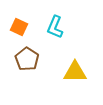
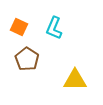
cyan L-shape: moved 1 px left, 1 px down
yellow triangle: moved 8 px down
